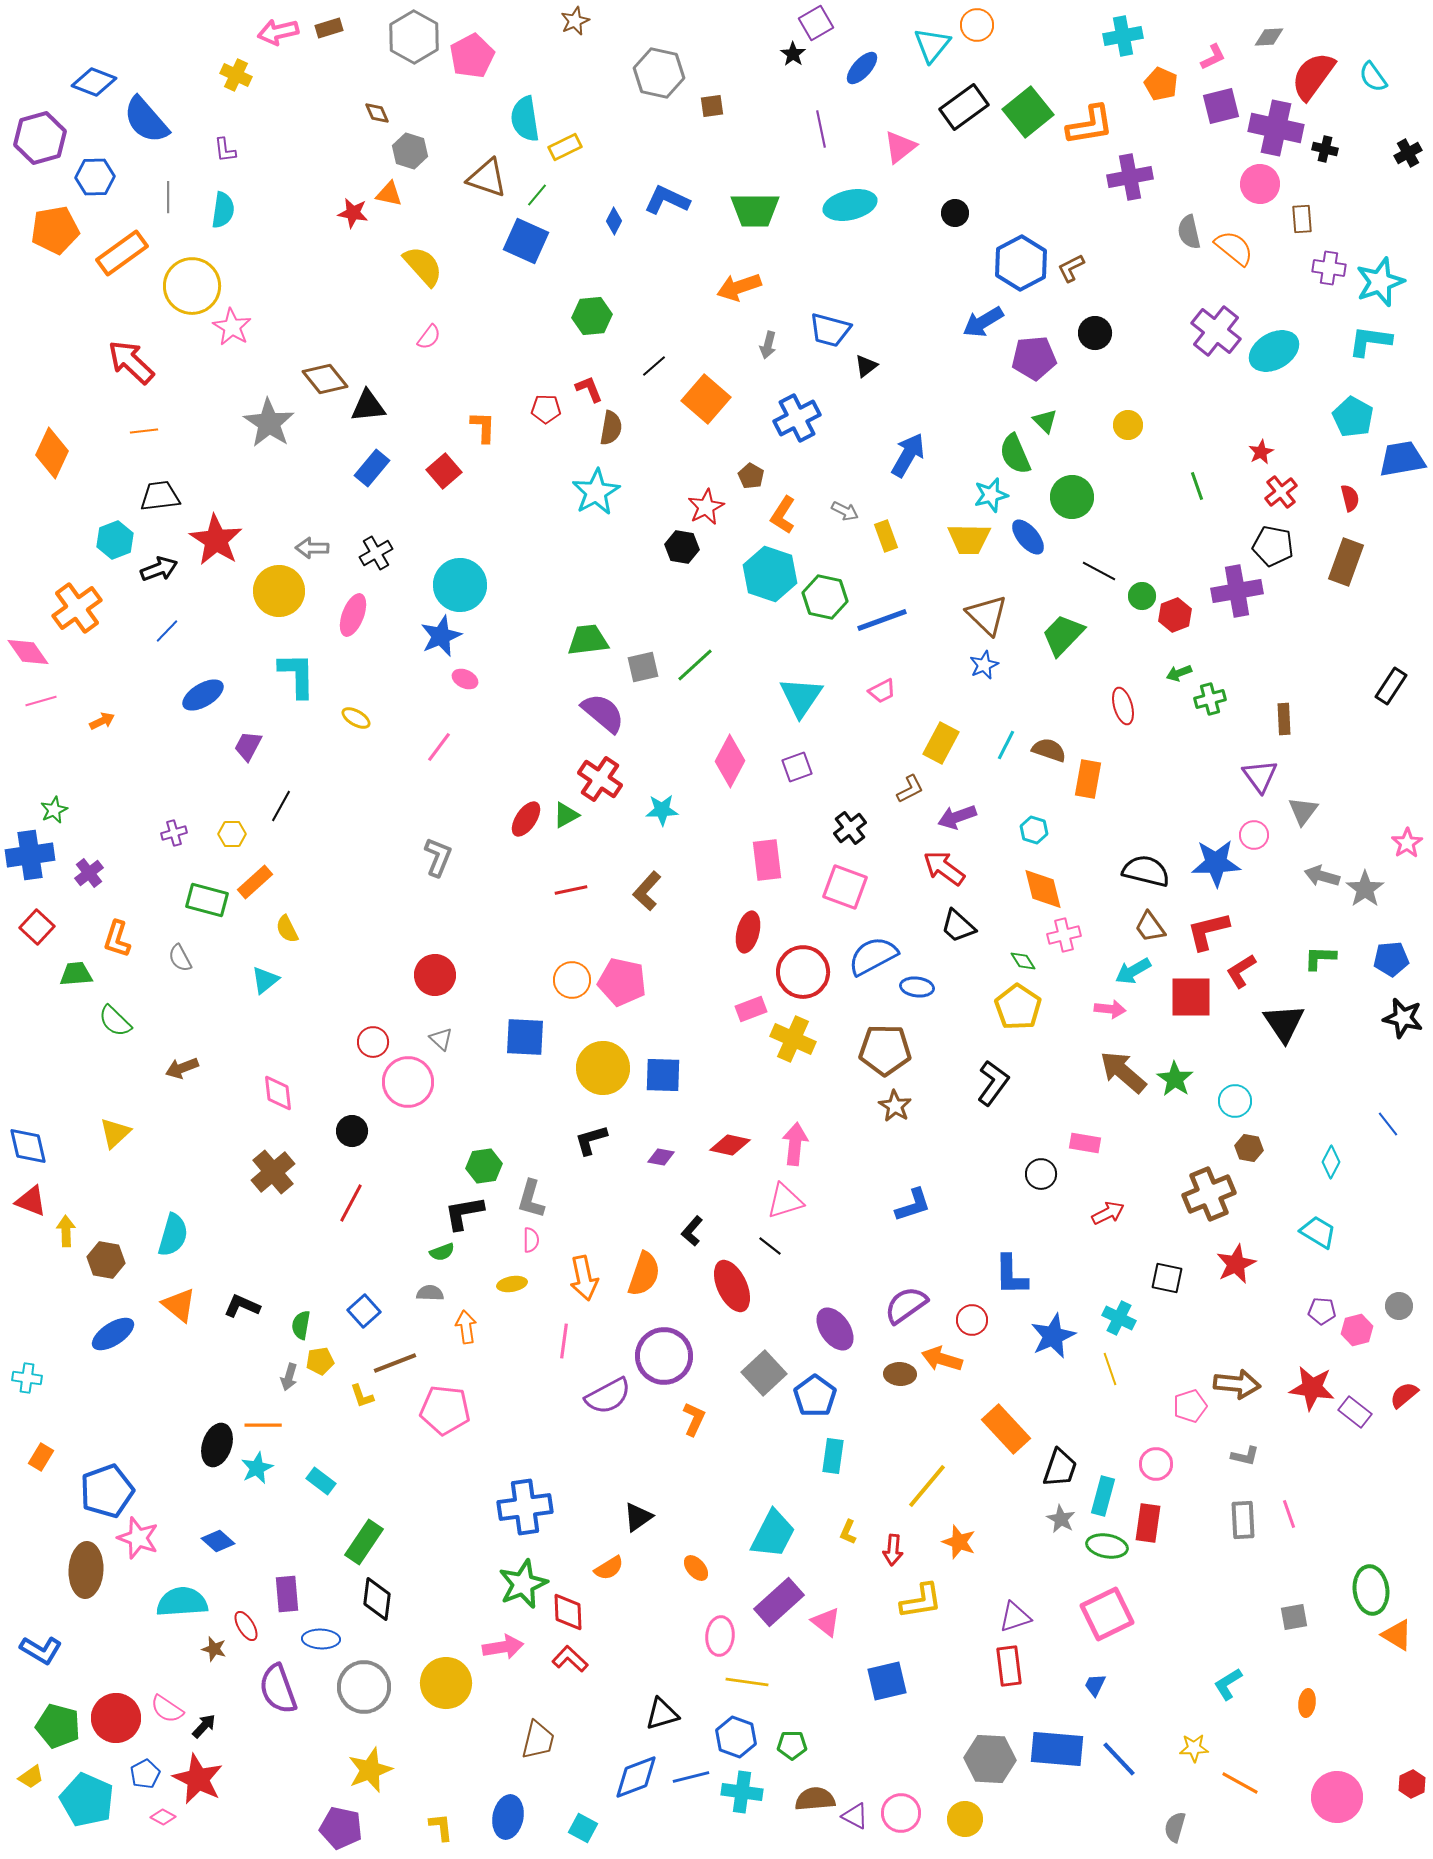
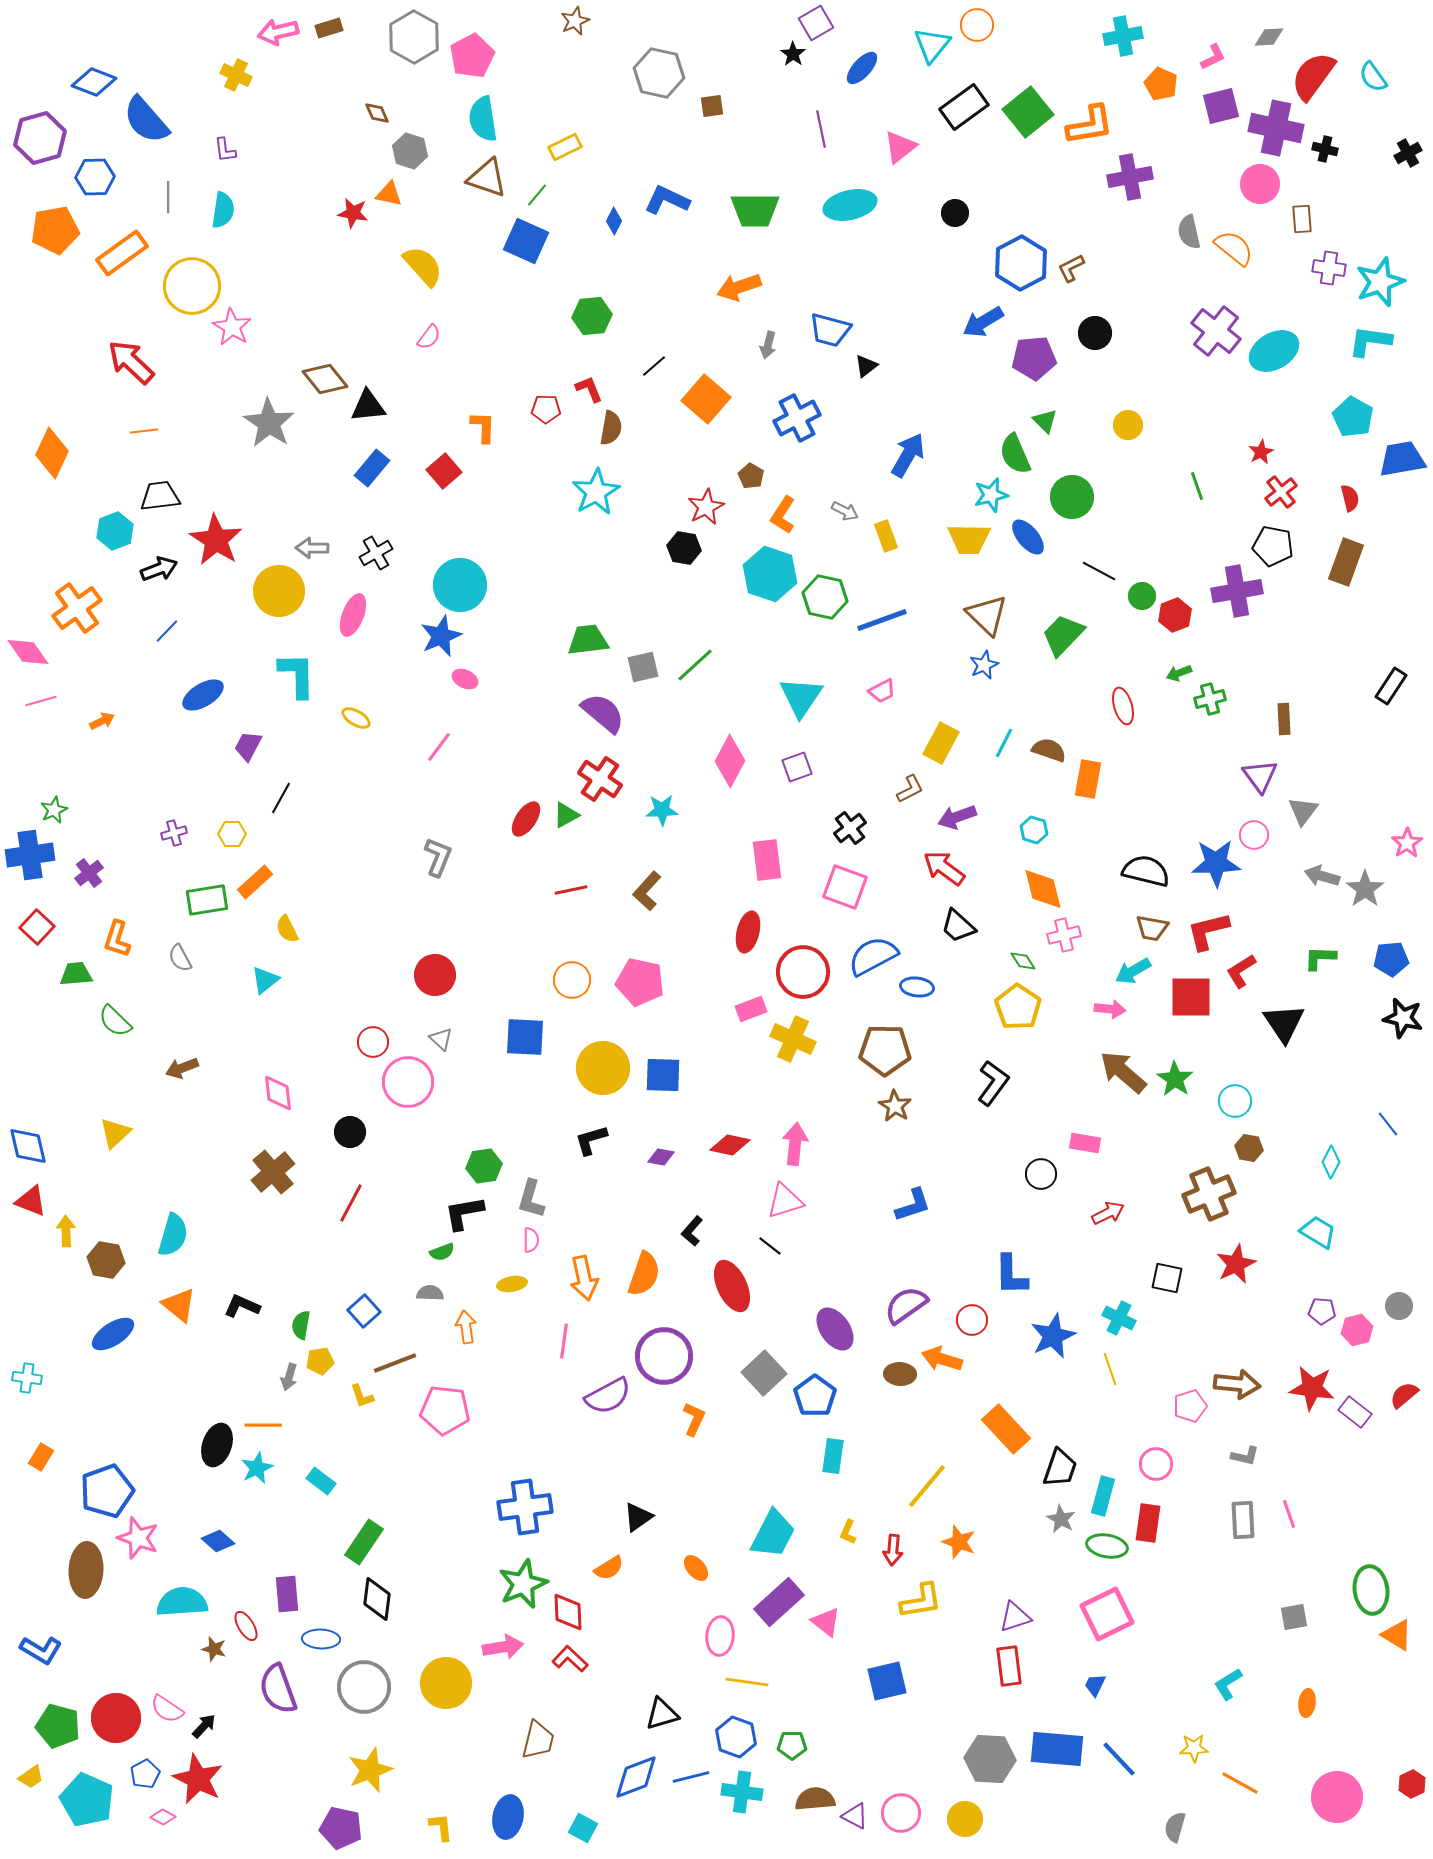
cyan semicircle at (525, 119): moved 42 px left
cyan hexagon at (115, 540): moved 9 px up
black hexagon at (682, 547): moved 2 px right, 1 px down
cyan line at (1006, 745): moved 2 px left, 2 px up
black line at (281, 806): moved 8 px up
green rectangle at (207, 900): rotated 24 degrees counterclockwise
brown trapezoid at (1150, 927): moved 2 px right, 1 px down; rotated 44 degrees counterclockwise
pink pentagon at (622, 982): moved 18 px right
black circle at (352, 1131): moved 2 px left, 1 px down
